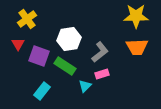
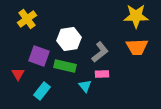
red triangle: moved 30 px down
green rectangle: rotated 20 degrees counterclockwise
pink rectangle: rotated 16 degrees clockwise
cyan triangle: rotated 24 degrees counterclockwise
